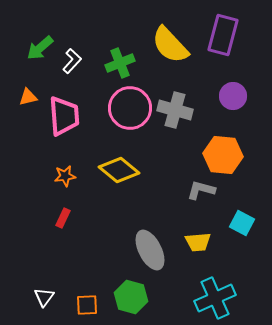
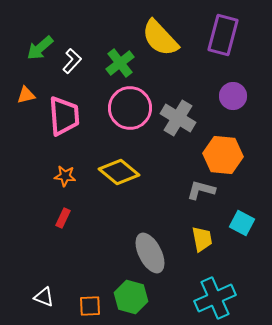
yellow semicircle: moved 10 px left, 7 px up
green cross: rotated 16 degrees counterclockwise
orange triangle: moved 2 px left, 2 px up
gray cross: moved 3 px right, 8 px down; rotated 16 degrees clockwise
yellow diamond: moved 2 px down
orange star: rotated 15 degrees clockwise
yellow trapezoid: moved 4 px right, 3 px up; rotated 96 degrees counterclockwise
gray ellipse: moved 3 px down
white triangle: rotated 45 degrees counterclockwise
orange square: moved 3 px right, 1 px down
